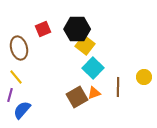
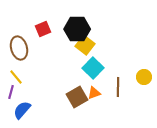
purple line: moved 1 px right, 3 px up
